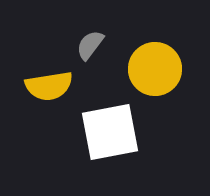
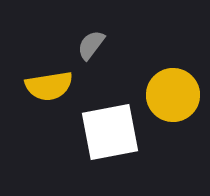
gray semicircle: moved 1 px right
yellow circle: moved 18 px right, 26 px down
